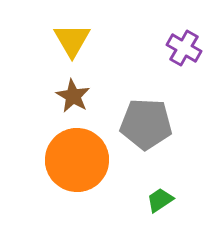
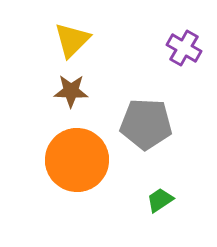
yellow triangle: rotated 15 degrees clockwise
brown star: moved 2 px left, 5 px up; rotated 28 degrees counterclockwise
